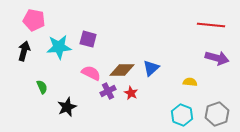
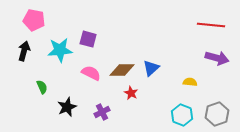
cyan star: moved 1 px right, 3 px down
purple cross: moved 6 px left, 21 px down
